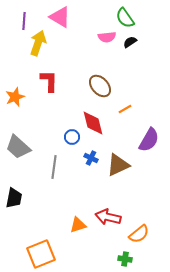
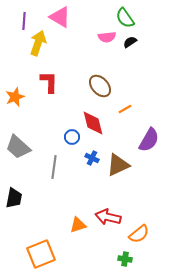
red L-shape: moved 1 px down
blue cross: moved 1 px right
